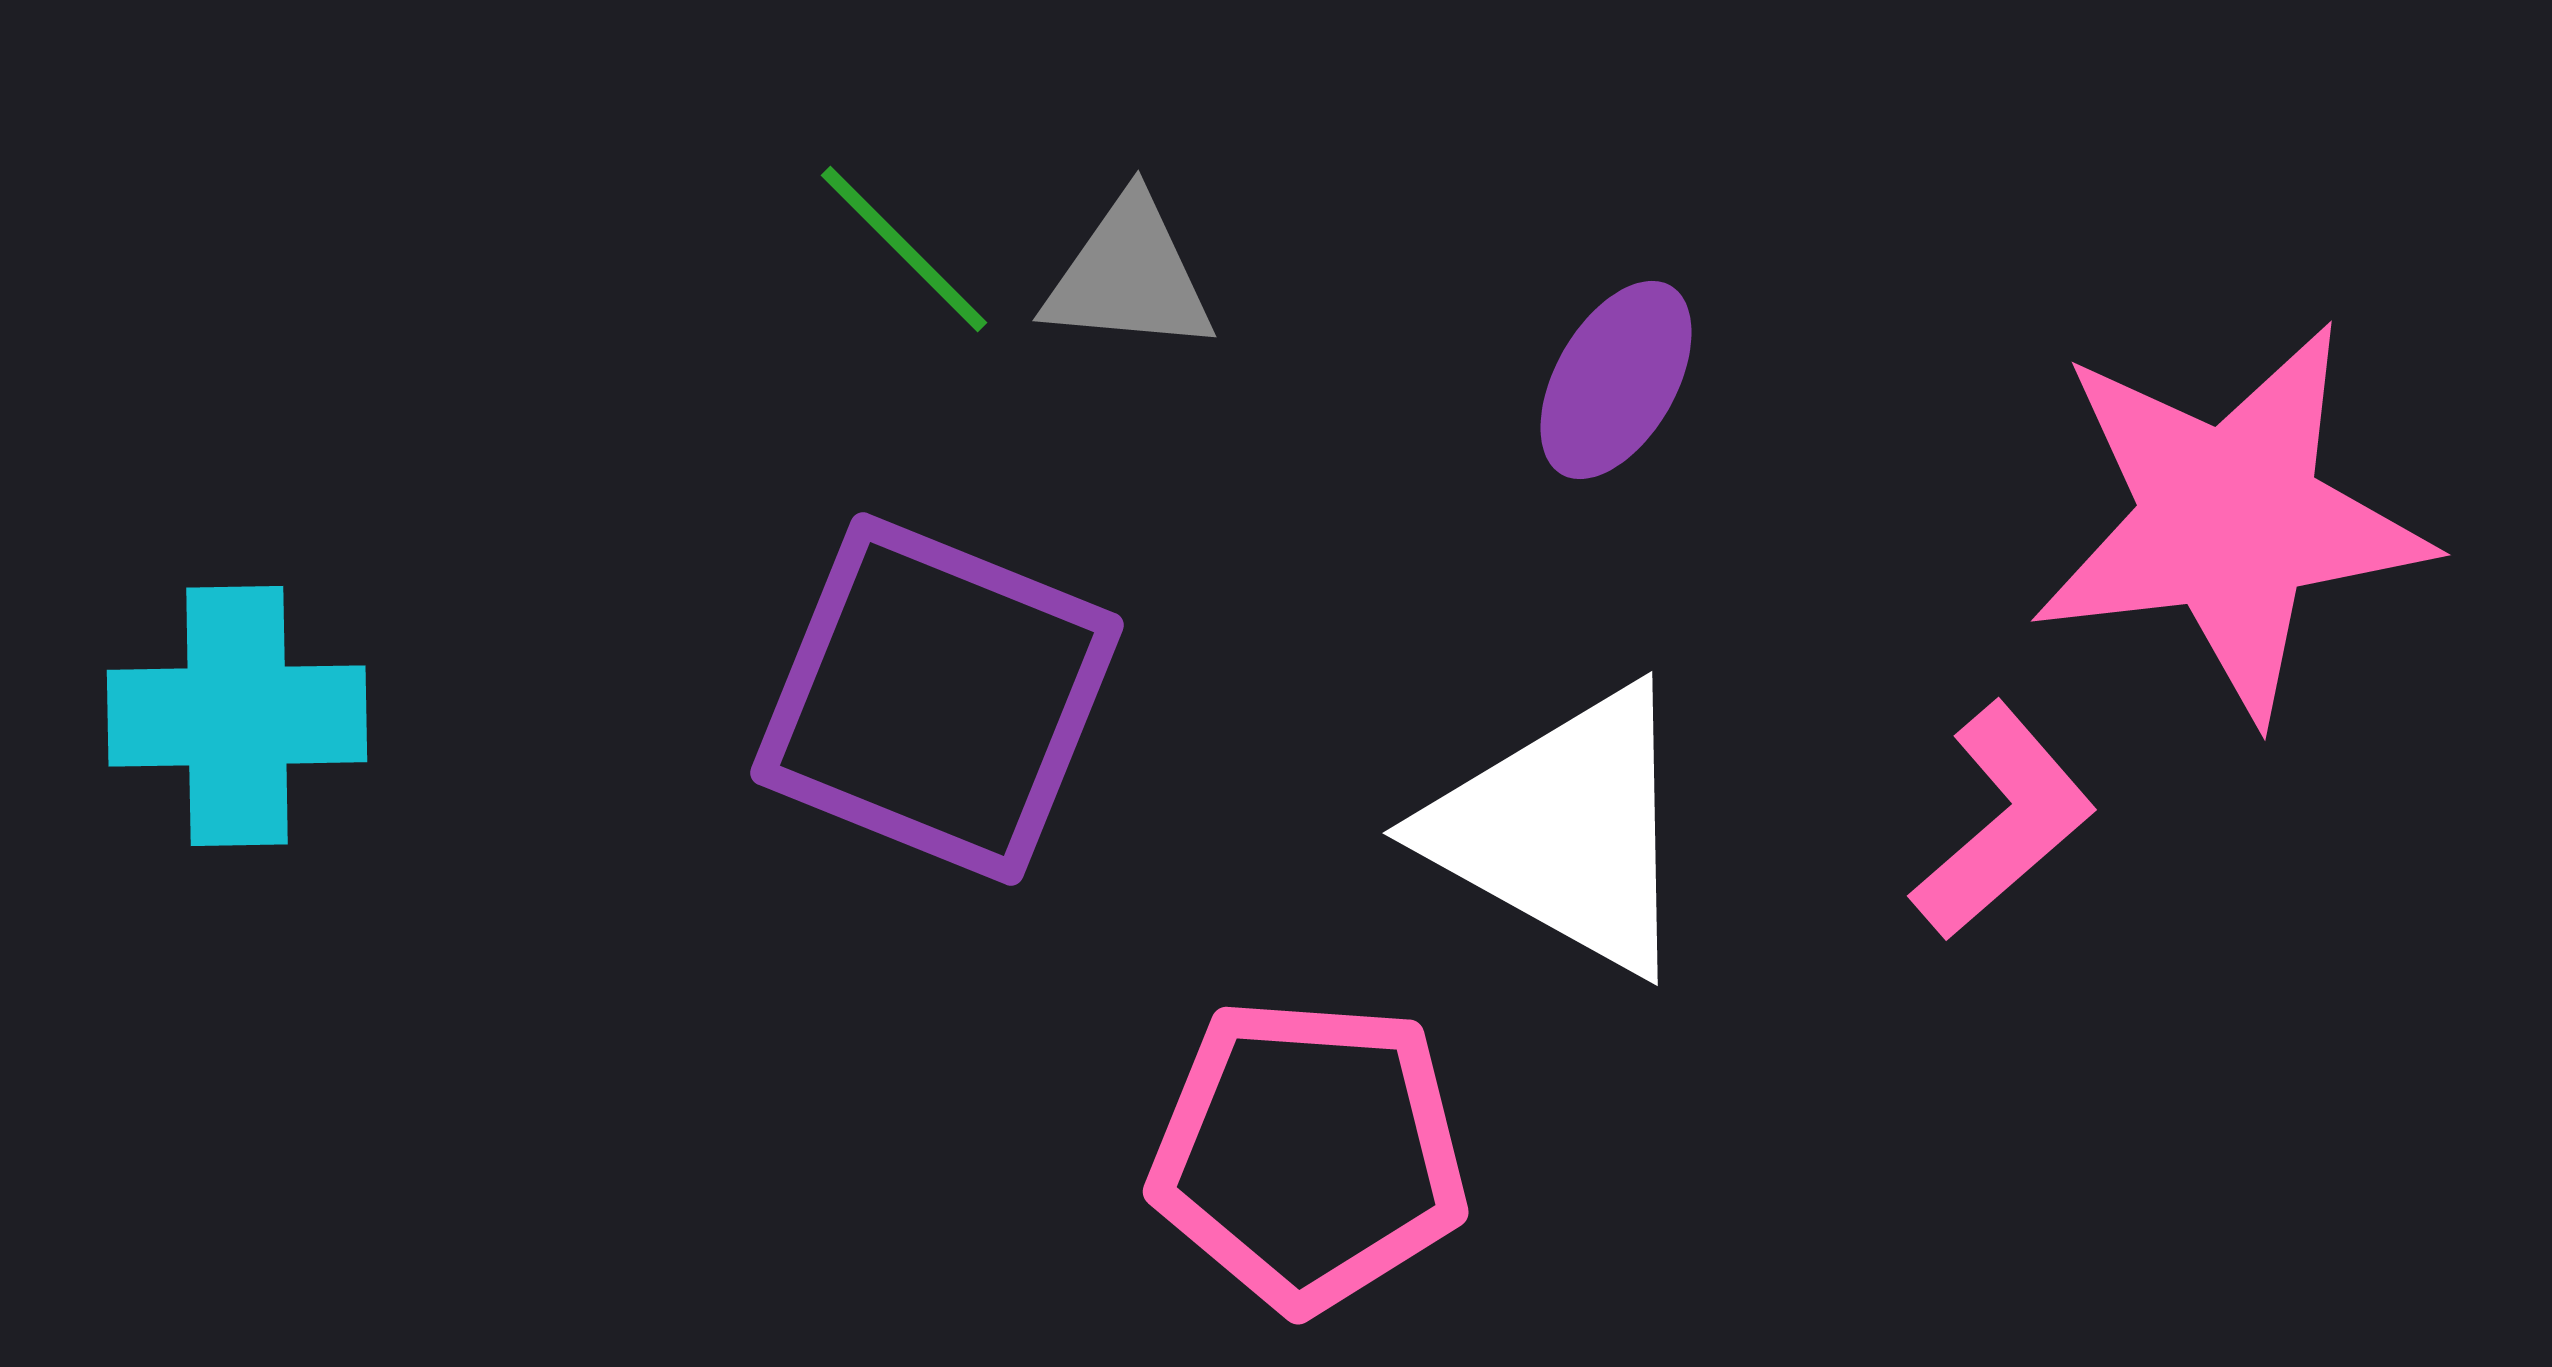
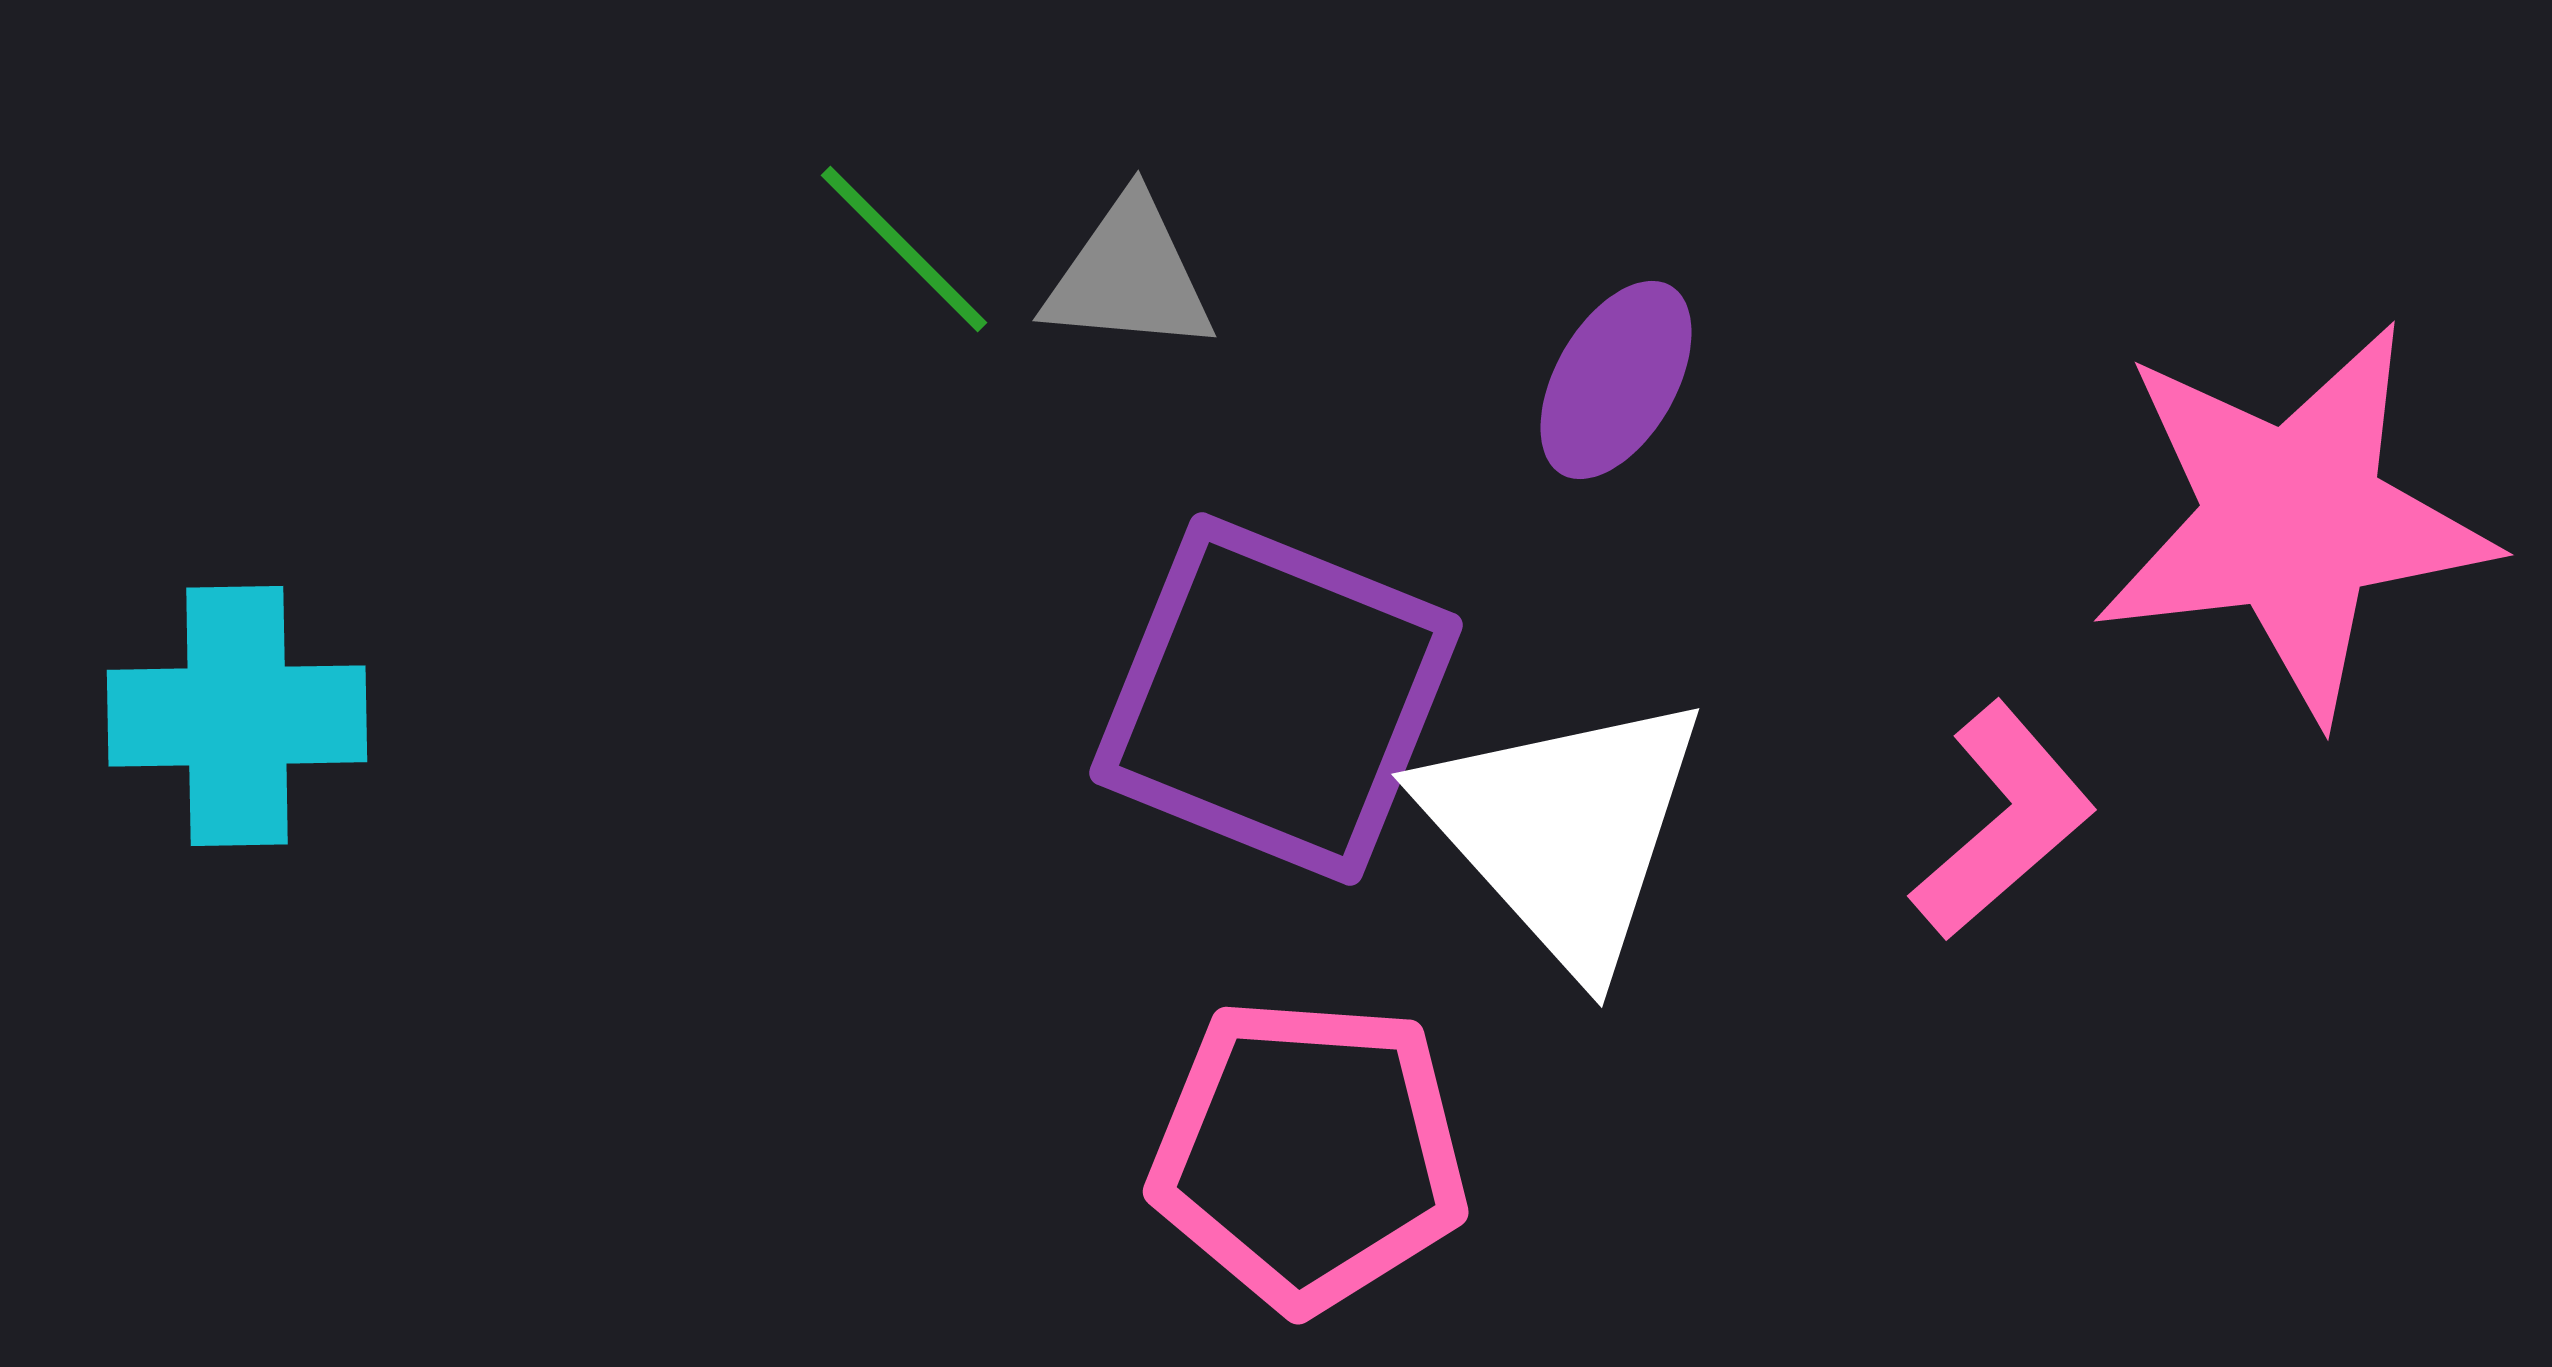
pink star: moved 63 px right
purple square: moved 339 px right
white triangle: rotated 19 degrees clockwise
